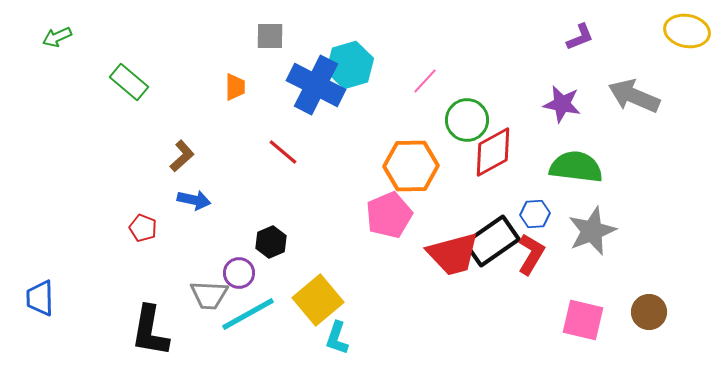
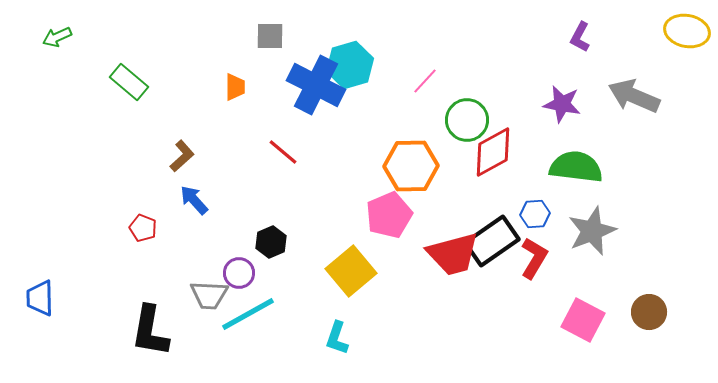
purple L-shape: rotated 140 degrees clockwise
blue arrow: rotated 144 degrees counterclockwise
red L-shape: moved 3 px right, 4 px down
yellow square: moved 33 px right, 29 px up
pink square: rotated 15 degrees clockwise
